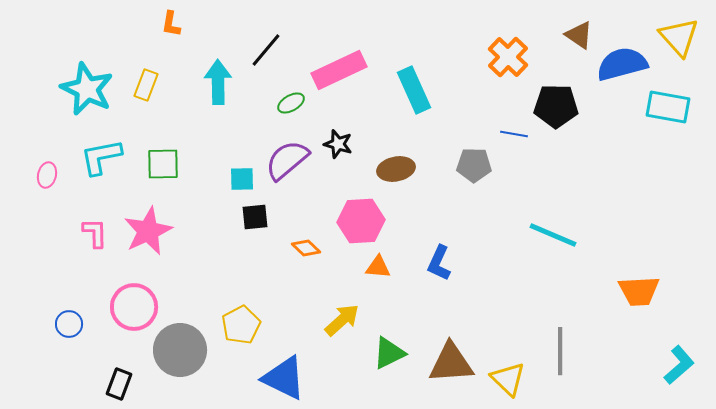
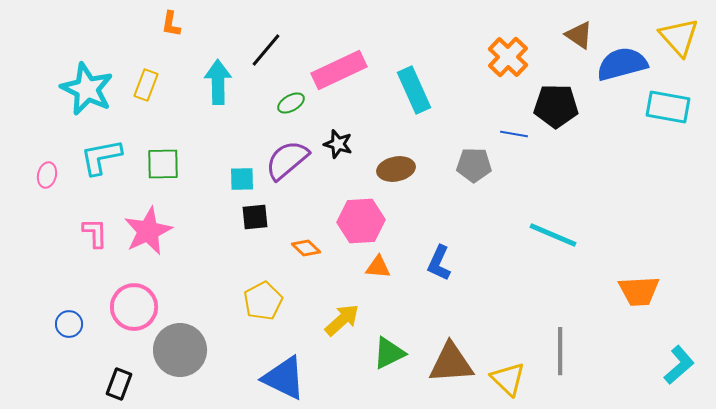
yellow pentagon at (241, 325): moved 22 px right, 24 px up
